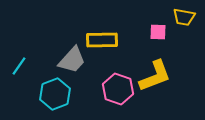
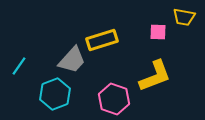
yellow rectangle: rotated 16 degrees counterclockwise
pink hexagon: moved 4 px left, 10 px down
